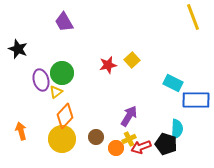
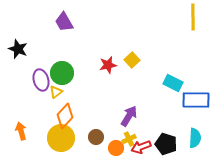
yellow line: rotated 20 degrees clockwise
cyan semicircle: moved 18 px right, 9 px down
yellow circle: moved 1 px left, 1 px up
